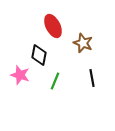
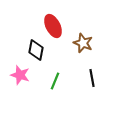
black diamond: moved 3 px left, 5 px up
